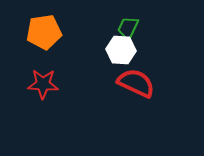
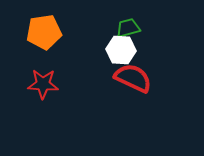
green trapezoid: rotated 50 degrees clockwise
red semicircle: moved 3 px left, 5 px up
